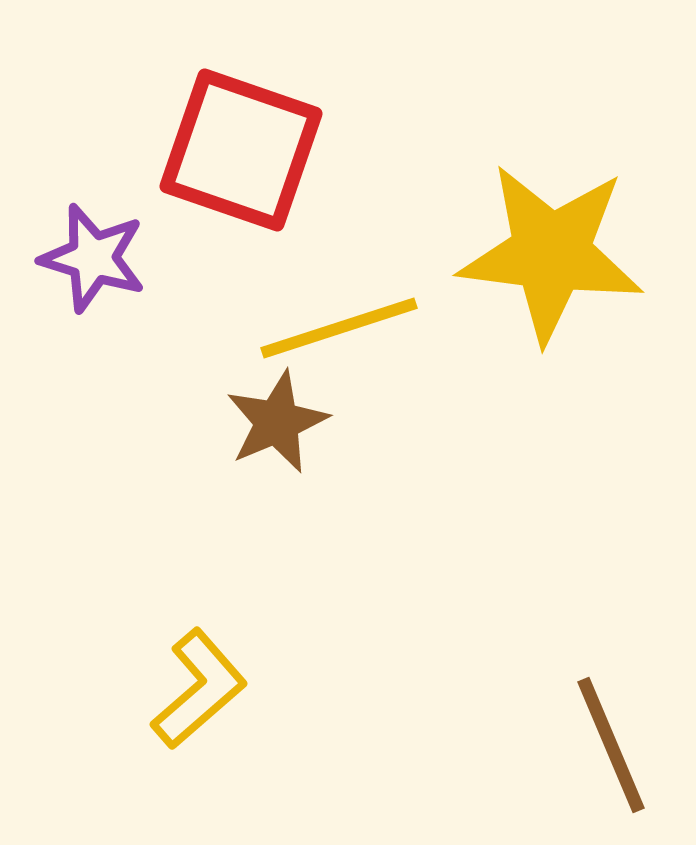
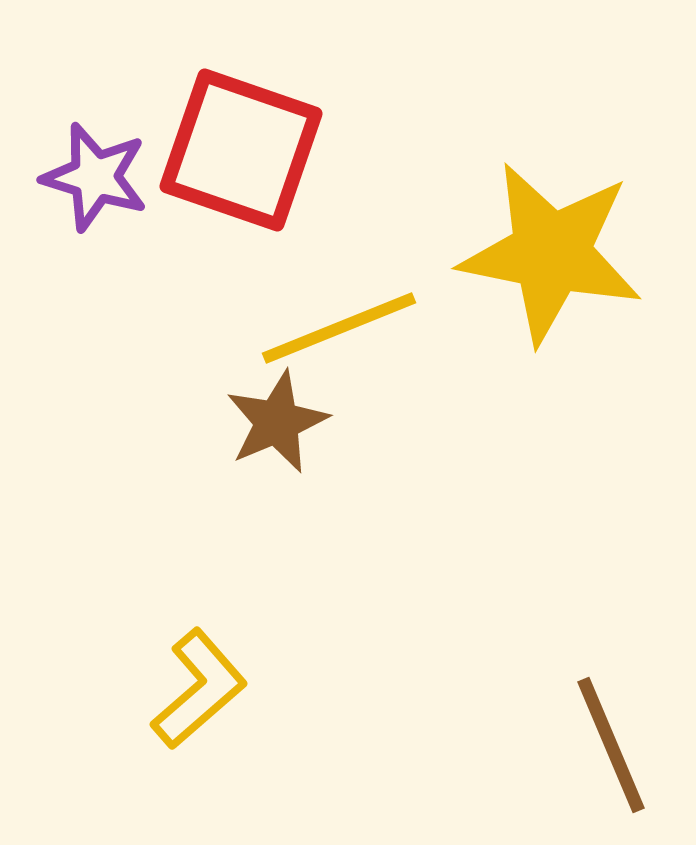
yellow star: rotated 4 degrees clockwise
purple star: moved 2 px right, 81 px up
yellow line: rotated 4 degrees counterclockwise
